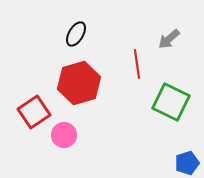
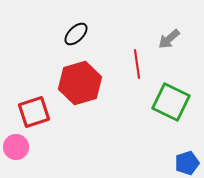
black ellipse: rotated 15 degrees clockwise
red hexagon: moved 1 px right
red square: rotated 16 degrees clockwise
pink circle: moved 48 px left, 12 px down
